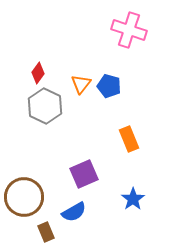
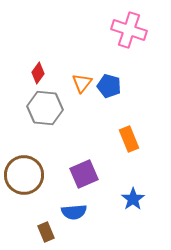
orange triangle: moved 1 px right, 1 px up
gray hexagon: moved 2 px down; rotated 20 degrees counterclockwise
brown circle: moved 22 px up
blue semicircle: rotated 25 degrees clockwise
